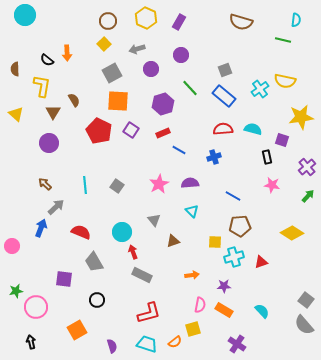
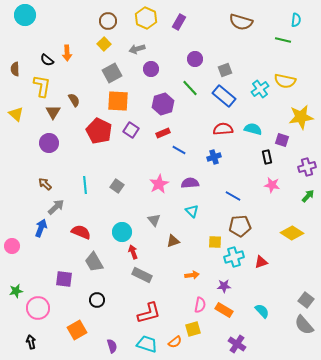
purple circle at (181, 55): moved 14 px right, 4 px down
purple cross at (307, 167): rotated 24 degrees clockwise
pink circle at (36, 307): moved 2 px right, 1 px down
